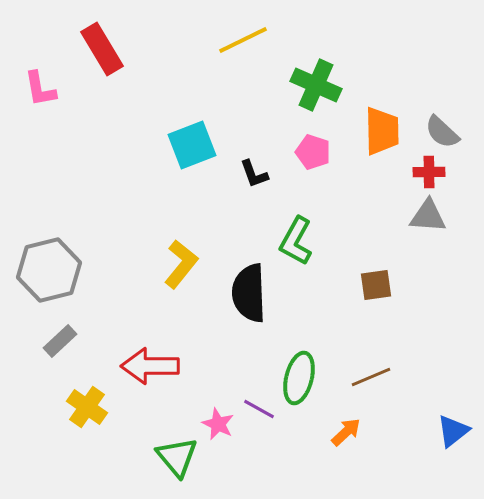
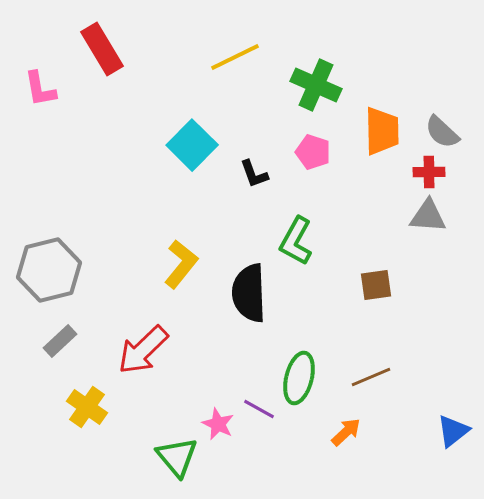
yellow line: moved 8 px left, 17 px down
cyan square: rotated 24 degrees counterclockwise
red arrow: moved 7 px left, 16 px up; rotated 44 degrees counterclockwise
